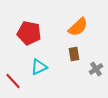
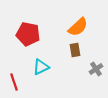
red pentagon: moved 1 px left, 1 px down
brown rectangle: moved 1 px right, 4 px up
cyan triangle: moved 2 px right
red line: moved 1 px right, 1 px down; rotated 24 degrees clockwise
